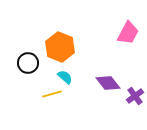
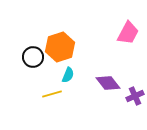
orange hexagon: rotated 20 degrees clockwise
black circle: moved 5 px right, 6 px up
cyan semicircle: moved 3 px right, 2 px up; rotated 70 degrees clockwise
purple cross: rotated 12 degrees clockwise
